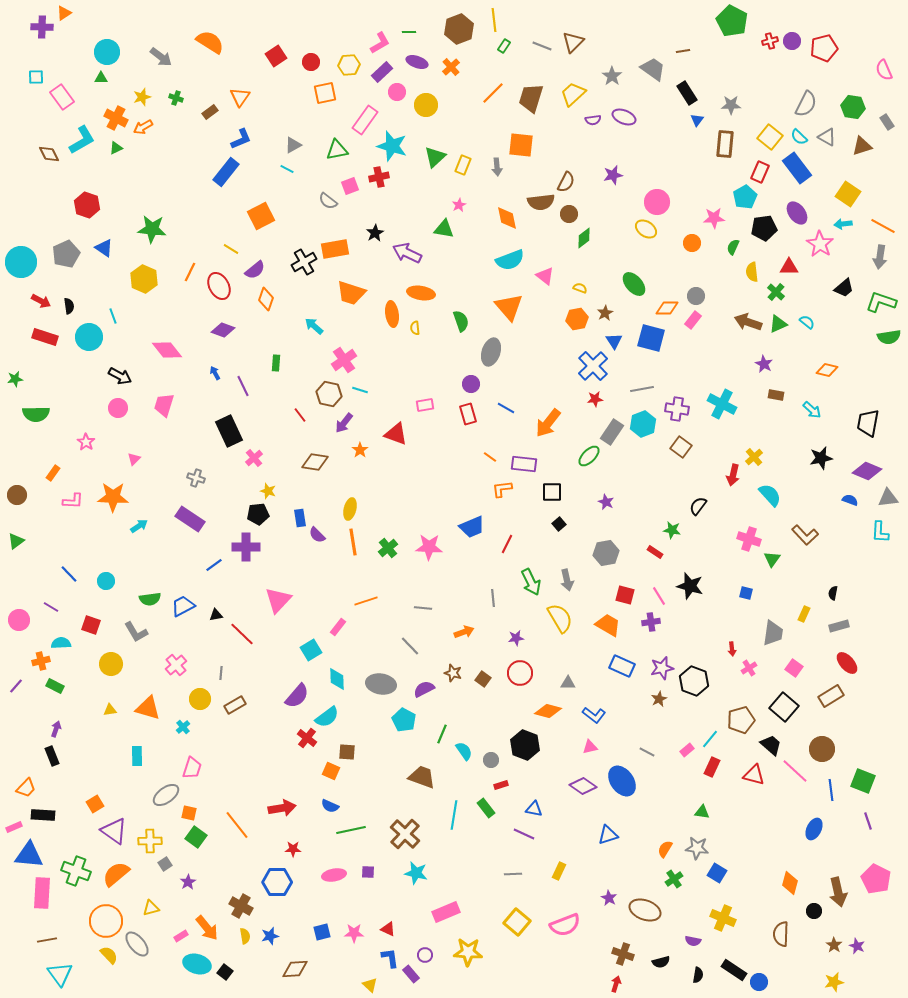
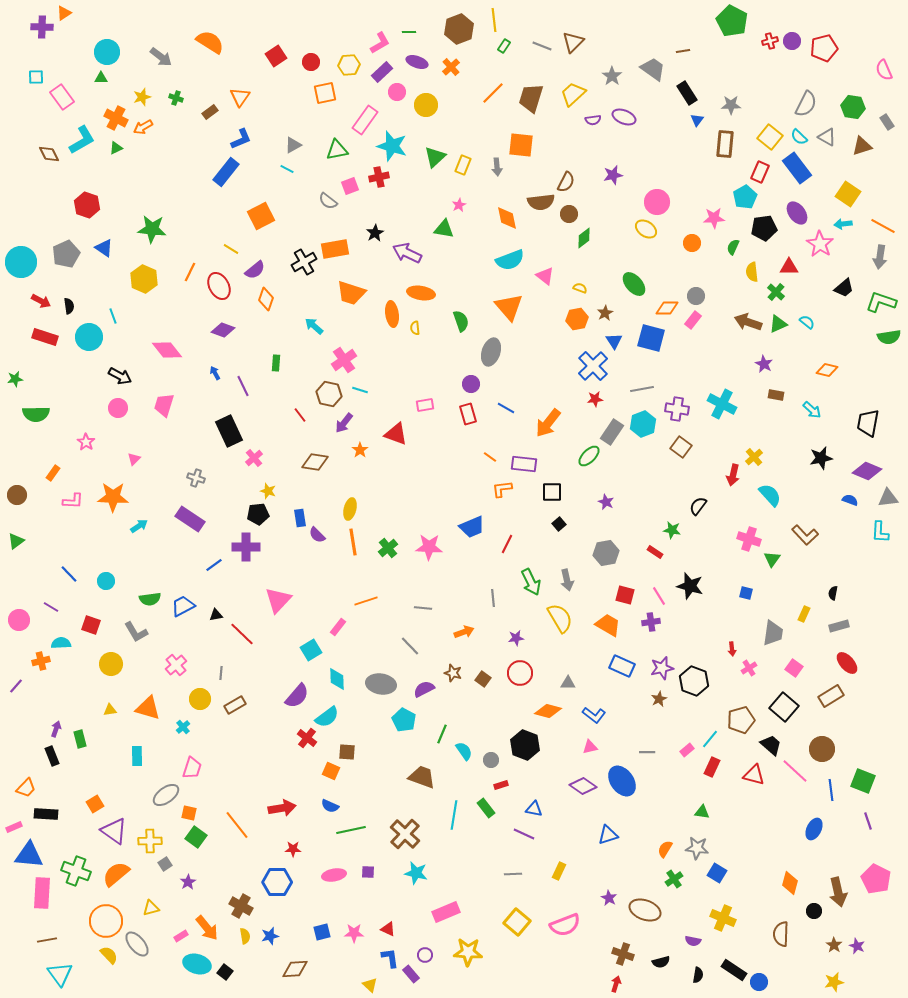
green rectangle at (55, 686): moved 25 px right, 53 px down; rotated 48 degrees clockwise
gray line at (647, 752): rotated 28 degrees counterclockwise
black rectangle at (43, 815): moved 3 px right, 1 px up
